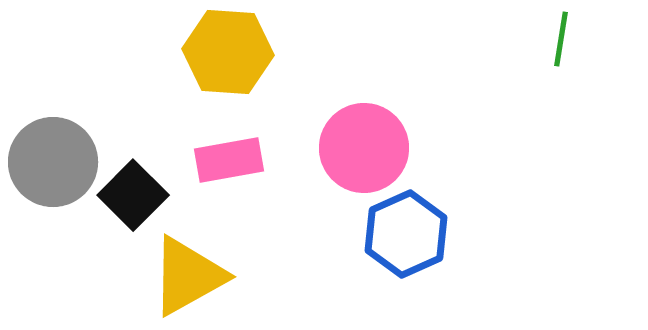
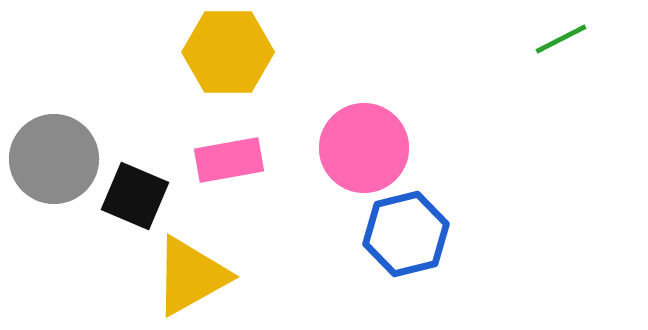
green line: rotated 54 degrees clockwise
yellow hexagon: rotated 4 degrees counterclockwise
gray circle: moved 1 px right, 3 px up
black square: moved 2 px right, 1 px down; rotated 22 degrees counterclockwise
blue hexagon: rotated 10 degrees clockwise
yellow triangle: moved 3 px right
